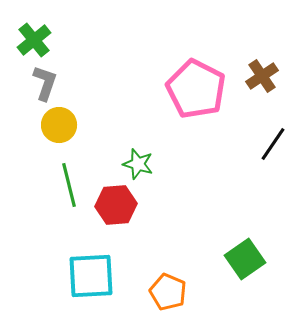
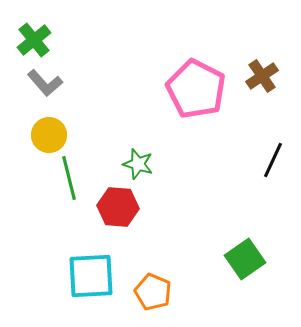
gray L-shape: rotated 120 degrees clockwise
yellow circle: moved 10 px left, 10 px down
black line: moved 16 px down; rotated 9 degrees counterclockwise
green line: moved 7 px up
red hexagon: moved 2 px right, 2 px down; rotated 9 degrees clockwise
orange pentagon: moved 15 px left
